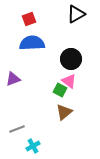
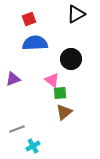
blue semicircle: moved 3 px right
pink triangle: moved 17 px left, 1 px up
green square: moved 3 px down; rotated 32 degrees counterclockwise
